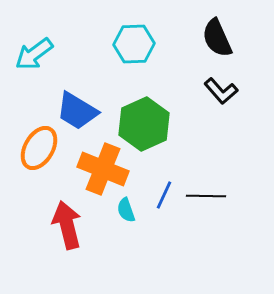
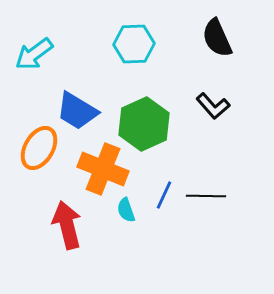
black L-shape: moved 8 px left, 15 px down
